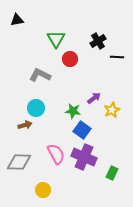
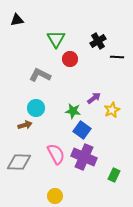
green rectangle: moved 2 px right, 2 px down
yellow circle: moved 12 px right, 6 px down
